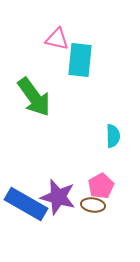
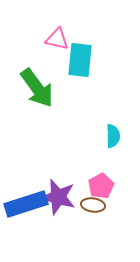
green arrow: moved 3 px right, 9 px up
blue rectangle: rotated 48 degrees counterclockwise
